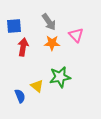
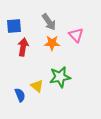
blue semicircle: moved 1 px up
